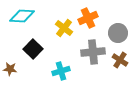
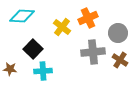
yellow cross: moved 2 px left, 1 px up
cyan cross: moved 18 px left; rotated 12 degrees clockwise
